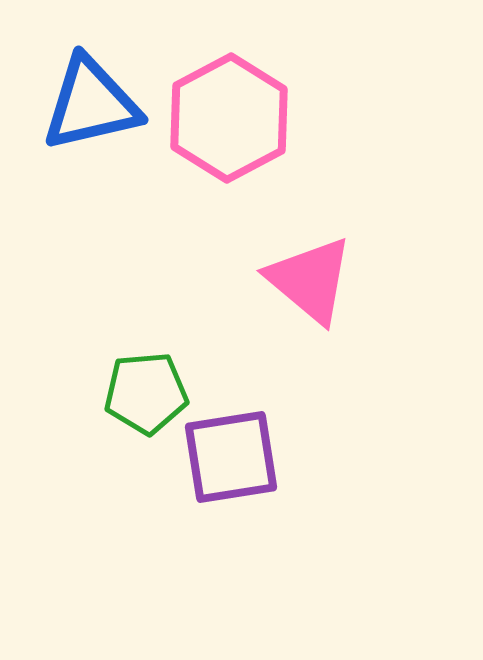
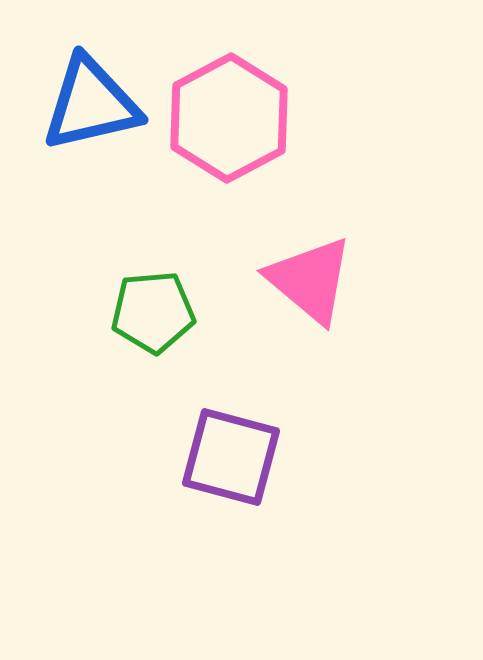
green pentagon: moved 7 px right, 81 px up
purple square: rotated 24 degrees clockwise
